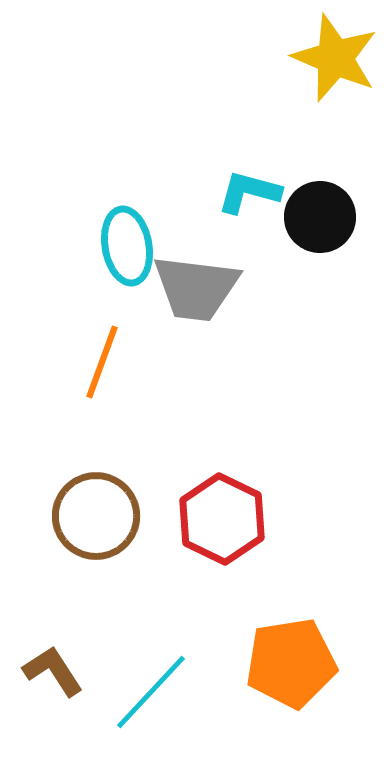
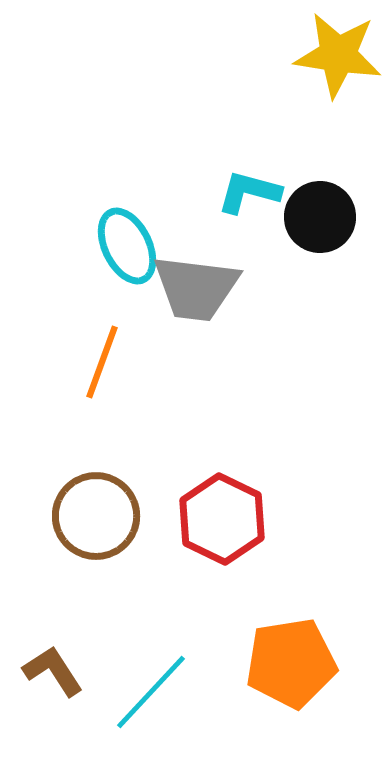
yellow star: moved 3 px right, 3 px up; rotated 14 degrees counterclockwise
cyan ellipse: rotated 16 degrees counterclockwise
